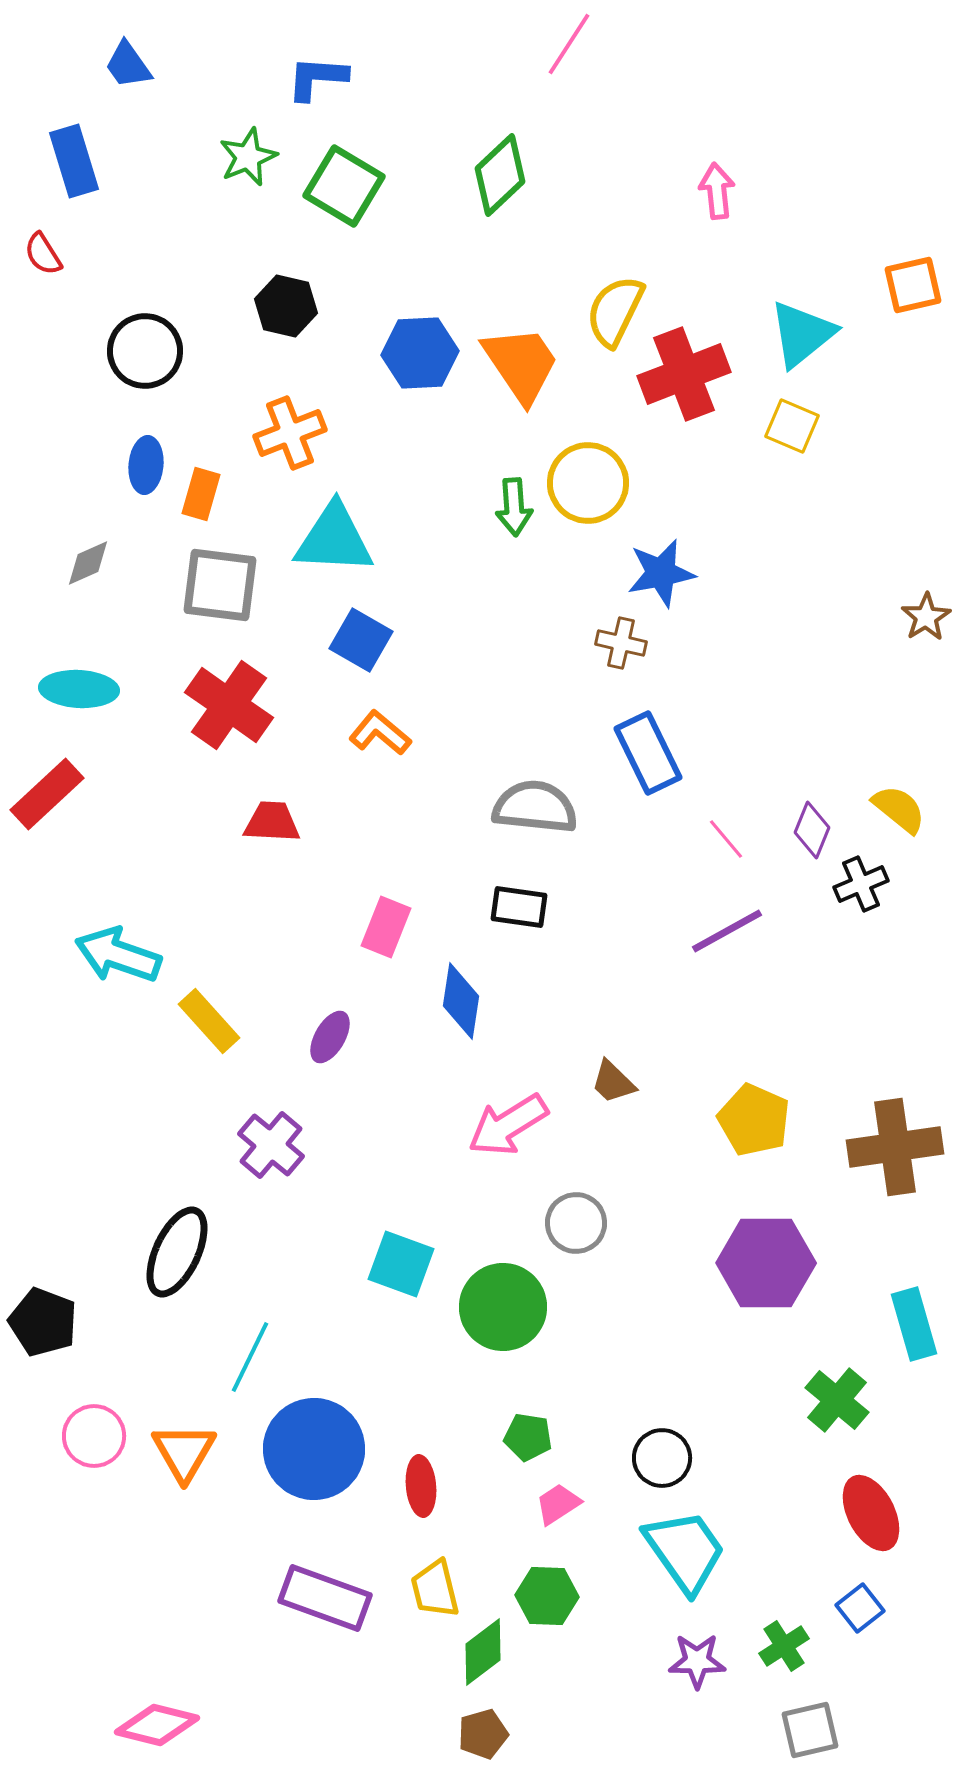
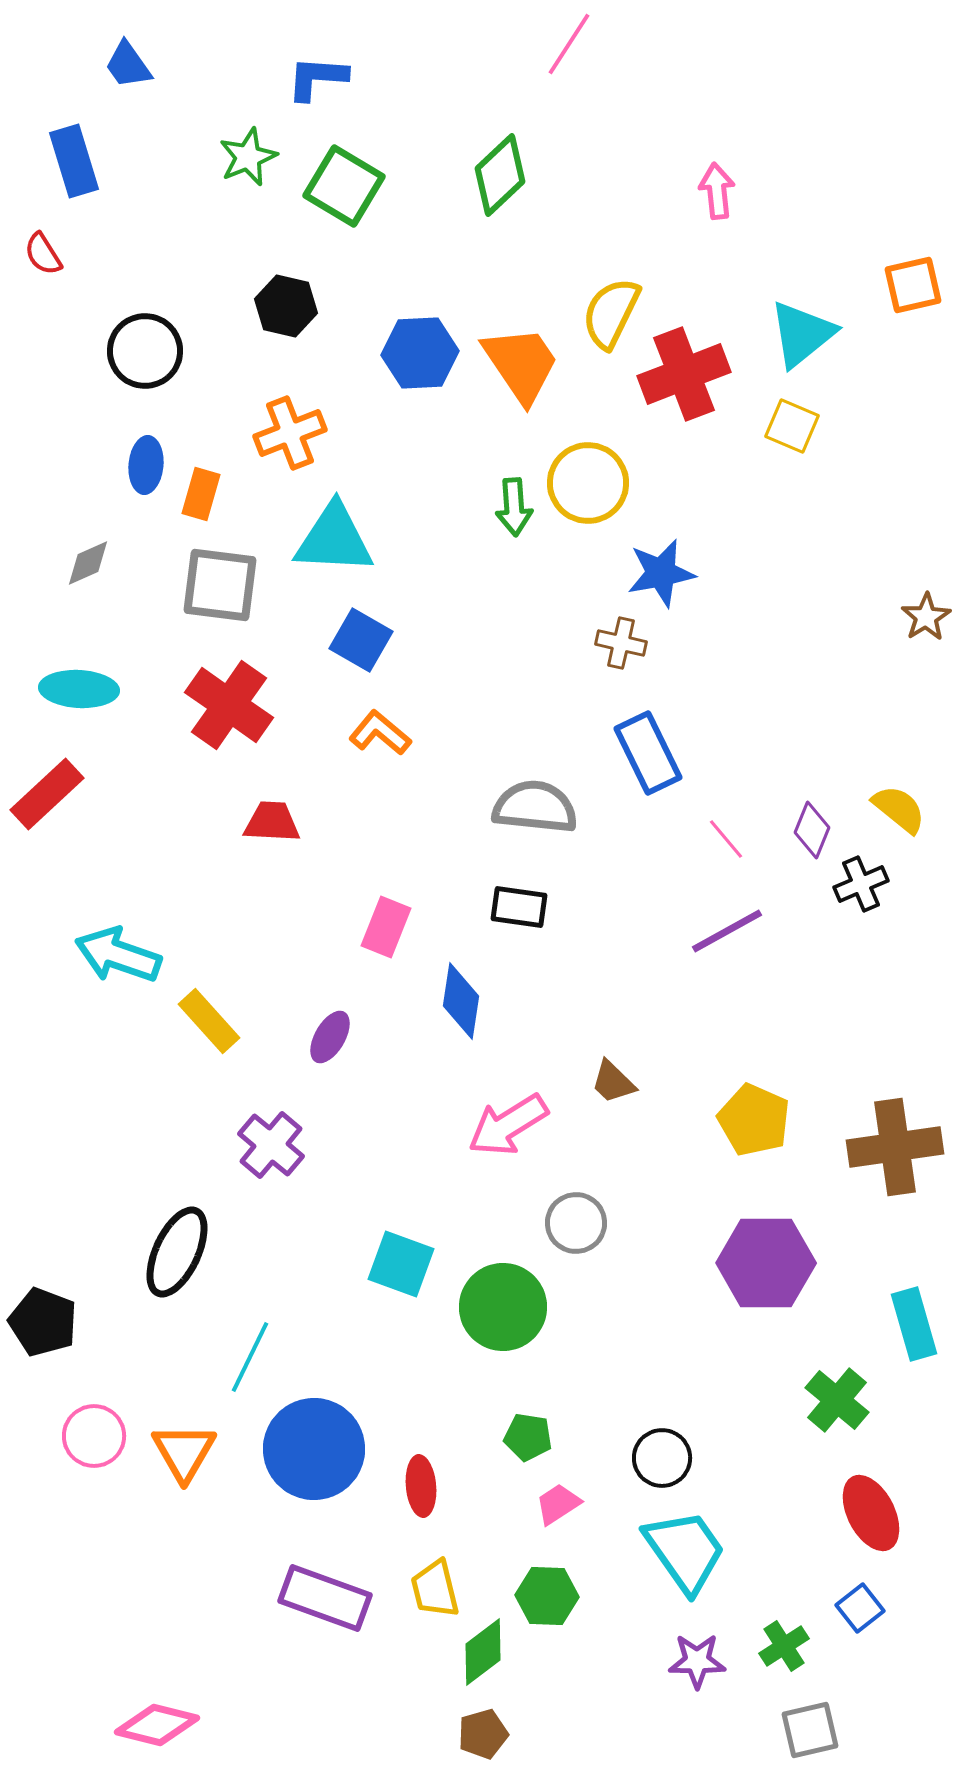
yellow semicircle at (615, 311): moved 4 px left, 2 px down
